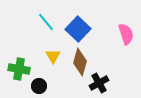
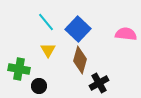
pink semicircle: rotated 65 degrees counterclockwise
yellow triangle: moved 5 px left, 6 px up
brown diamond: moved 2 px up
